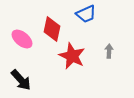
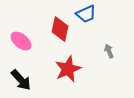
red diamond: moved 8 px right
pink ellipse: moved 1 px left, 2 px down
gray arrow: rotated 24 degrees counterclockwise
red star: moved 4 px left, 13 px down; rotated 24 degrees clockwise
